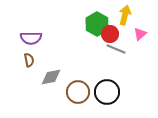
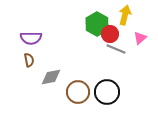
pink triangle: moved 4 px down
